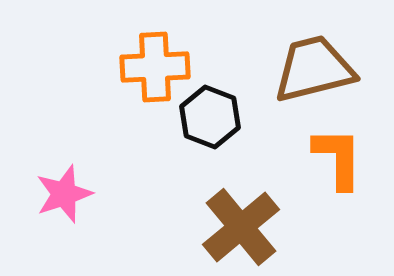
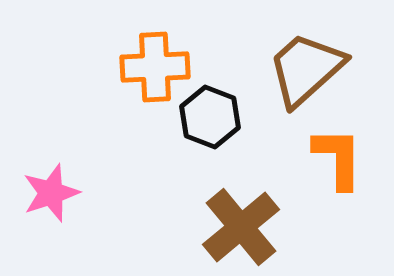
brown trapezoid: moved 8 px left; rotated 28 degrees counterclockwise
pink star: moved 13 px left, 1 px up
